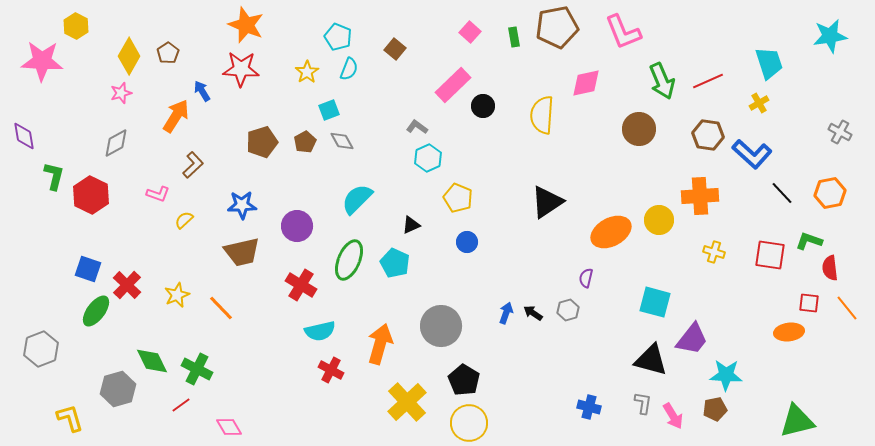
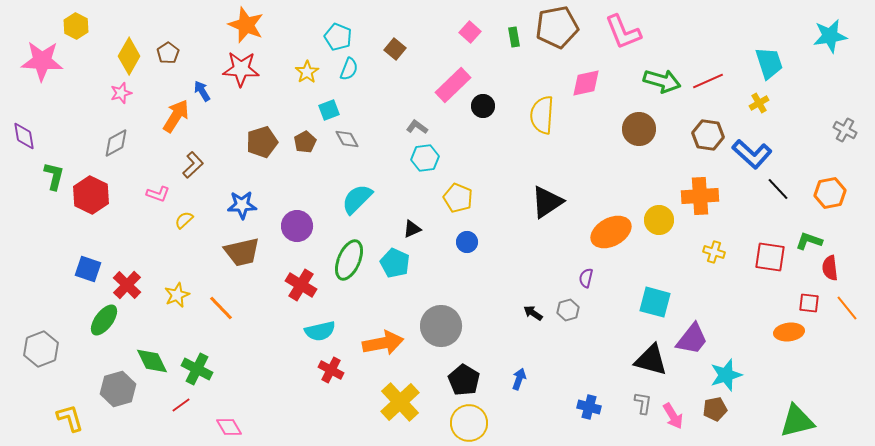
green arrow at (662, 81): rotated 51 degrees counterclockwise
gray cross at (840, 132): moved 5 px right, 2 px up
gray diamond at (342, 141): moved 5 px right, 2 px up
cyan hexagon at (428, 158): moved 3 px left; rotated 16 degrees clockwise
black line at (782, 193): moved 4 px left, 4 px up
black triangle at (411, 225): moved 1 px right, 4 px down
red square at (770, 255): moved 2 px down
green ellipse at (96, 311): moved 8 px right, 9 px down
blue arrow at (506, 313): moved 13 px right, 66 px down
orange arrow at (380, 344): moved 3 px right, 1 px up; rotated 63 degrees clockwise
cyan star at (726, 375): rotated 20 degrees counterclockwise
yellow cross at (407, 402): moved 7 px left
